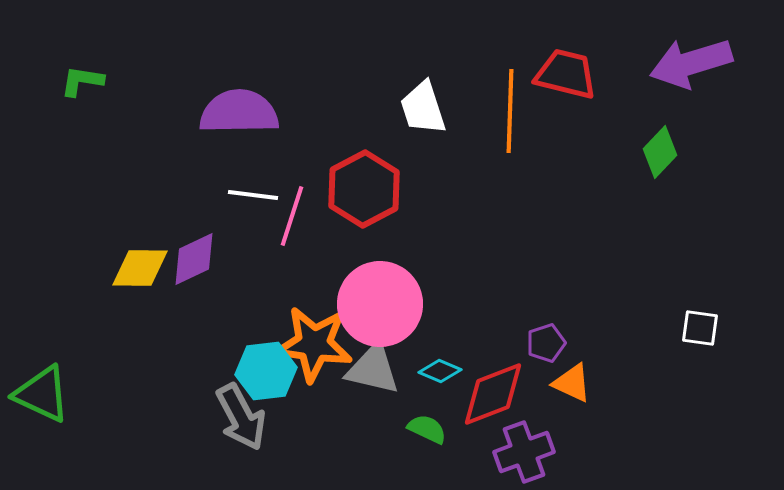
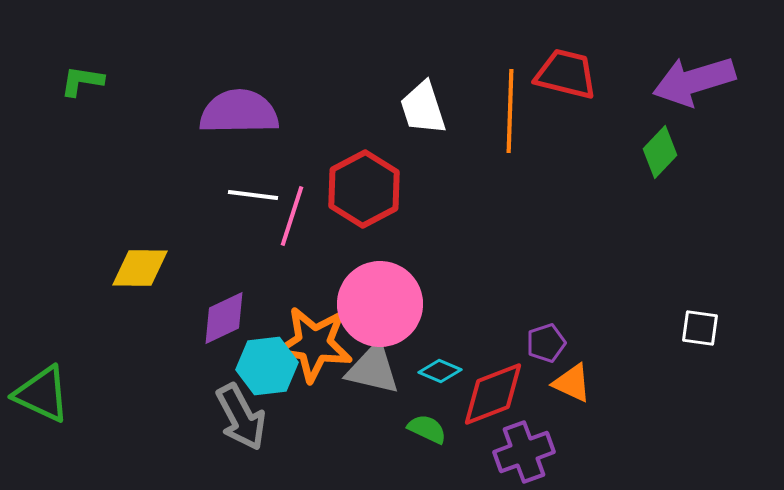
purple arrow: moved 3 px right, 18 px down
purple diamond: moved 30 px right, 59 px down
cyan hexagon: moved 1 px right, 5 px up
